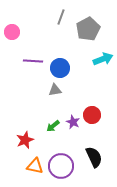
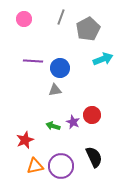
pink circle: moved 12 px right, 13 px up
green arrow: rotated 56 degrees clockwise
orange triangle: rotated 24 degrees counterclockwise
